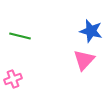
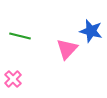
pink triangle: moved 17 px left, 11 px up
pink cross: rotated 24 degrees counterclockwise
